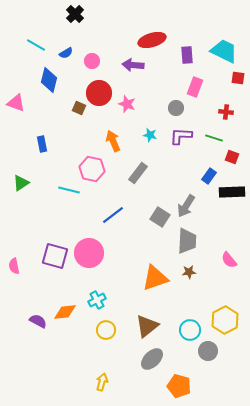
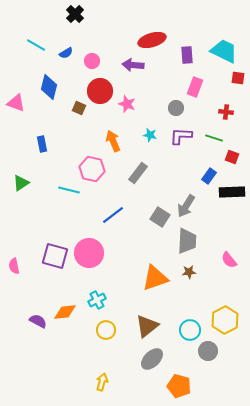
blue diamond at (49, 80): moved 7 px down
red circle at (99, 93): moved 1 px right, 2 px up
